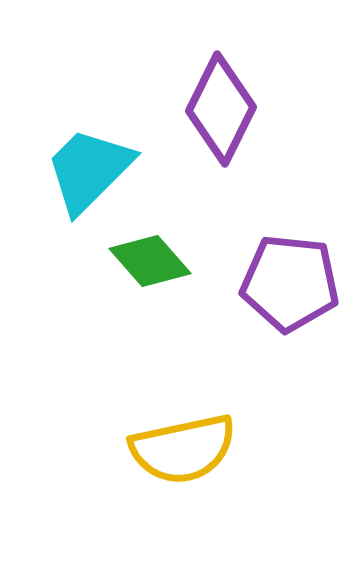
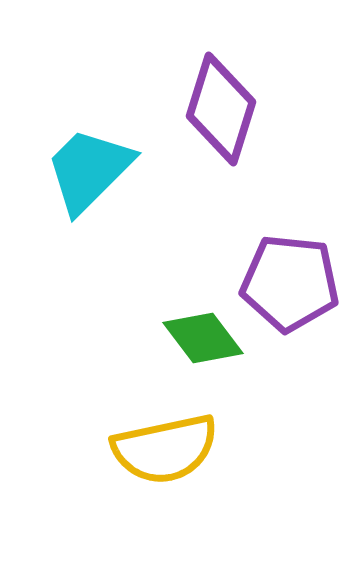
purple diamond: rotated 9 degrees counterclockwise
green diamond: moved 53 px right, 77 px down; rotated 4 degrees clockwise
yellow semicircle: moved 18 px left
